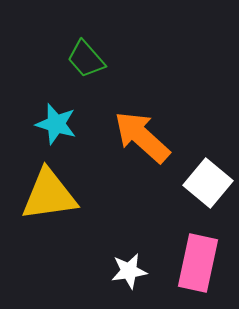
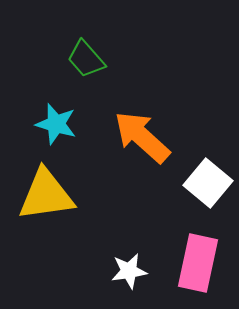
yellow triangle: moved 3 px left
